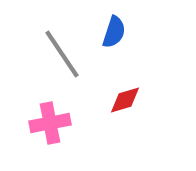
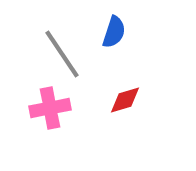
pink cross: moved 15 px up
